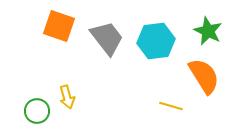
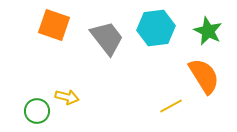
orange square: moved 5 px left, 1 px up
cyan hexagon: moved 13 px up
yellow arrow: rotated 60 degrees counterclockwise
yellow line: rotated 45 degrees counterclockwise
